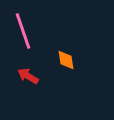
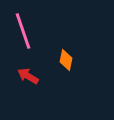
orange diamond: rotated 20 degrees clockwise
